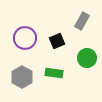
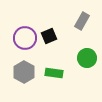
black square: moved 8 px left, 5 px up
gray hexagon: moved 2 px right, 5 px up
